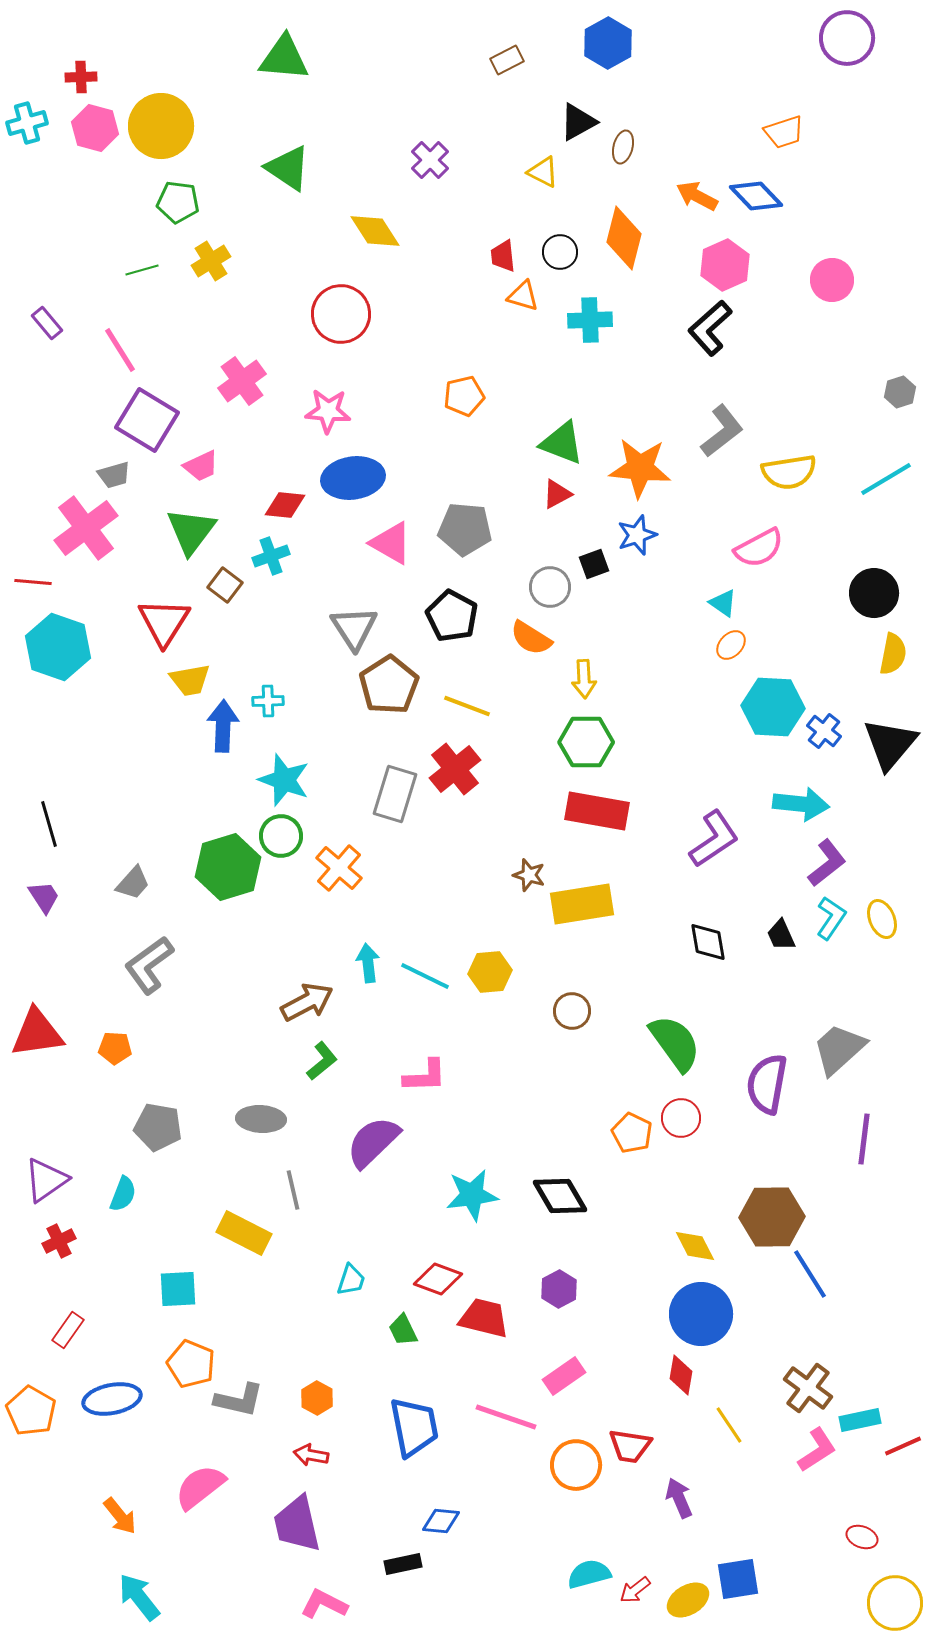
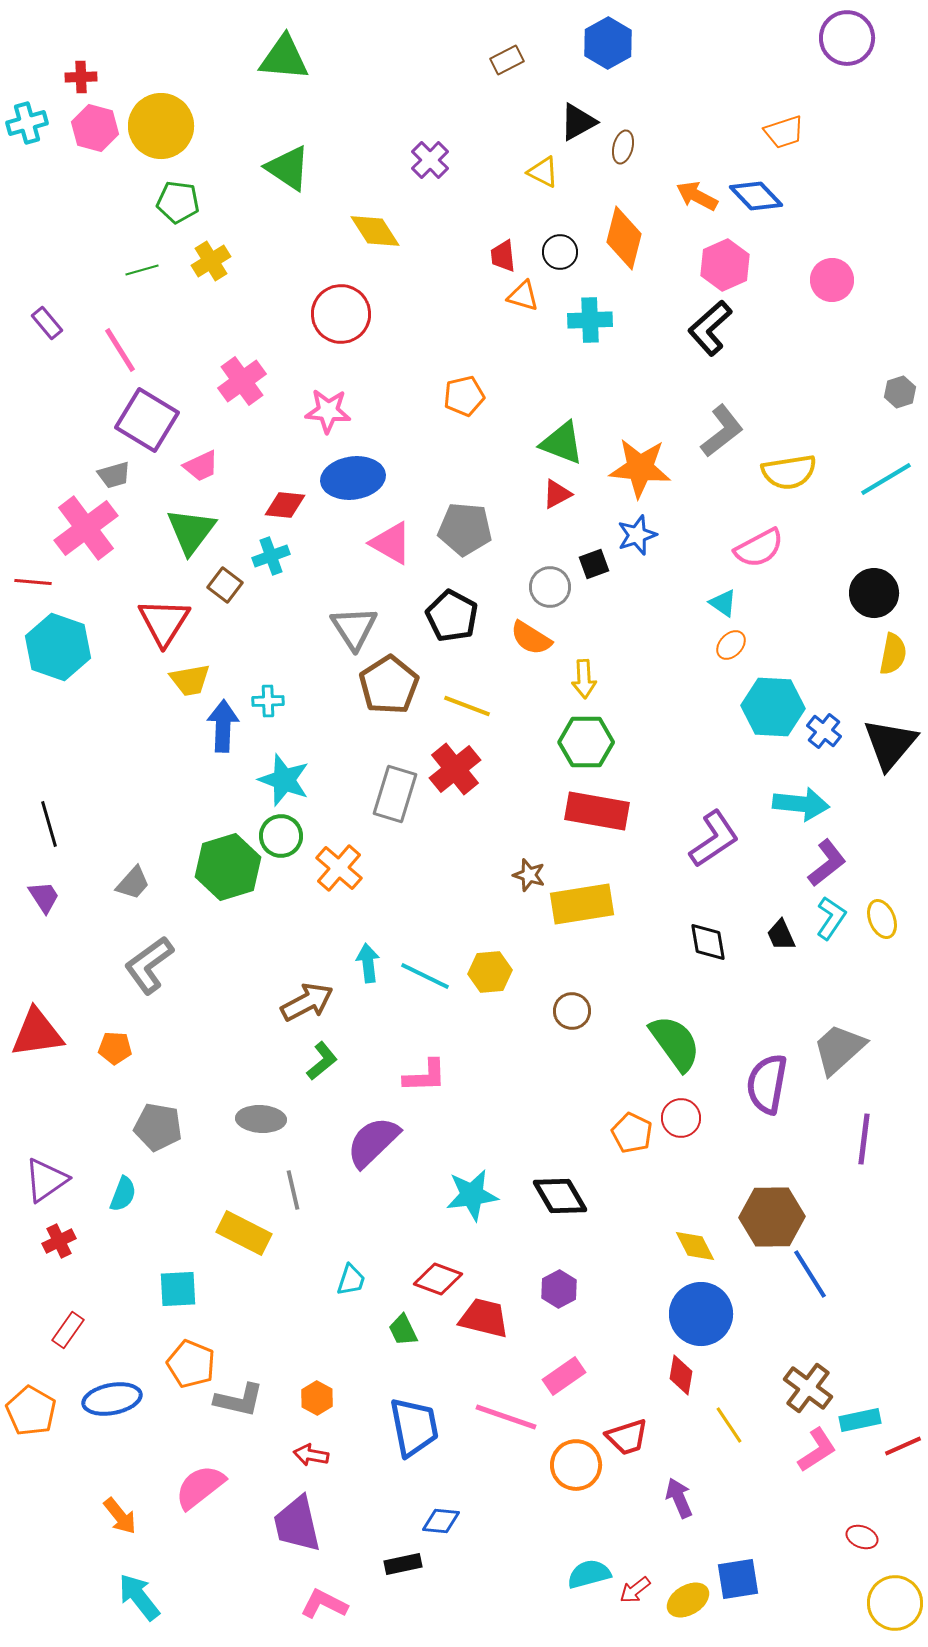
red trapezoid at (630, 1446): moved 3 px left, 9 px up; rotated 27 degrees counterclockwise
